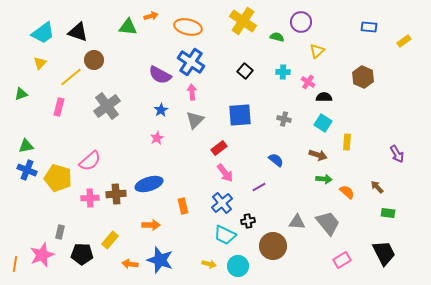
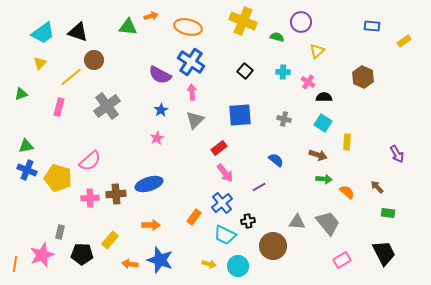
yellow cross at (243, 21): rotated 12 degrees counterclockwise
blue rectangle at (369, 27): moved 3 px right, 1 px up
orange rectangle at (183, 206): moved 11 px right, 11 px down; rotated 49 degrees clockwise
